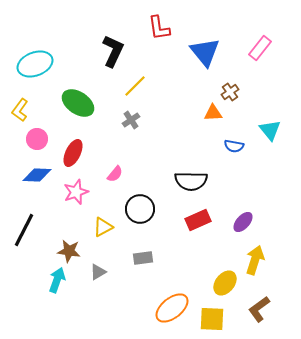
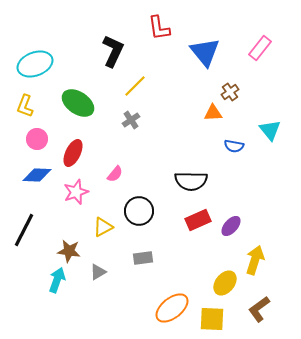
yellow L-shape: moved 5 px right, 4 px up; rotated 15 degrees counterclockwise
black circle: moved 1 px left, 2 px down
purple ellipse: moved 12 px left, 4 px down
